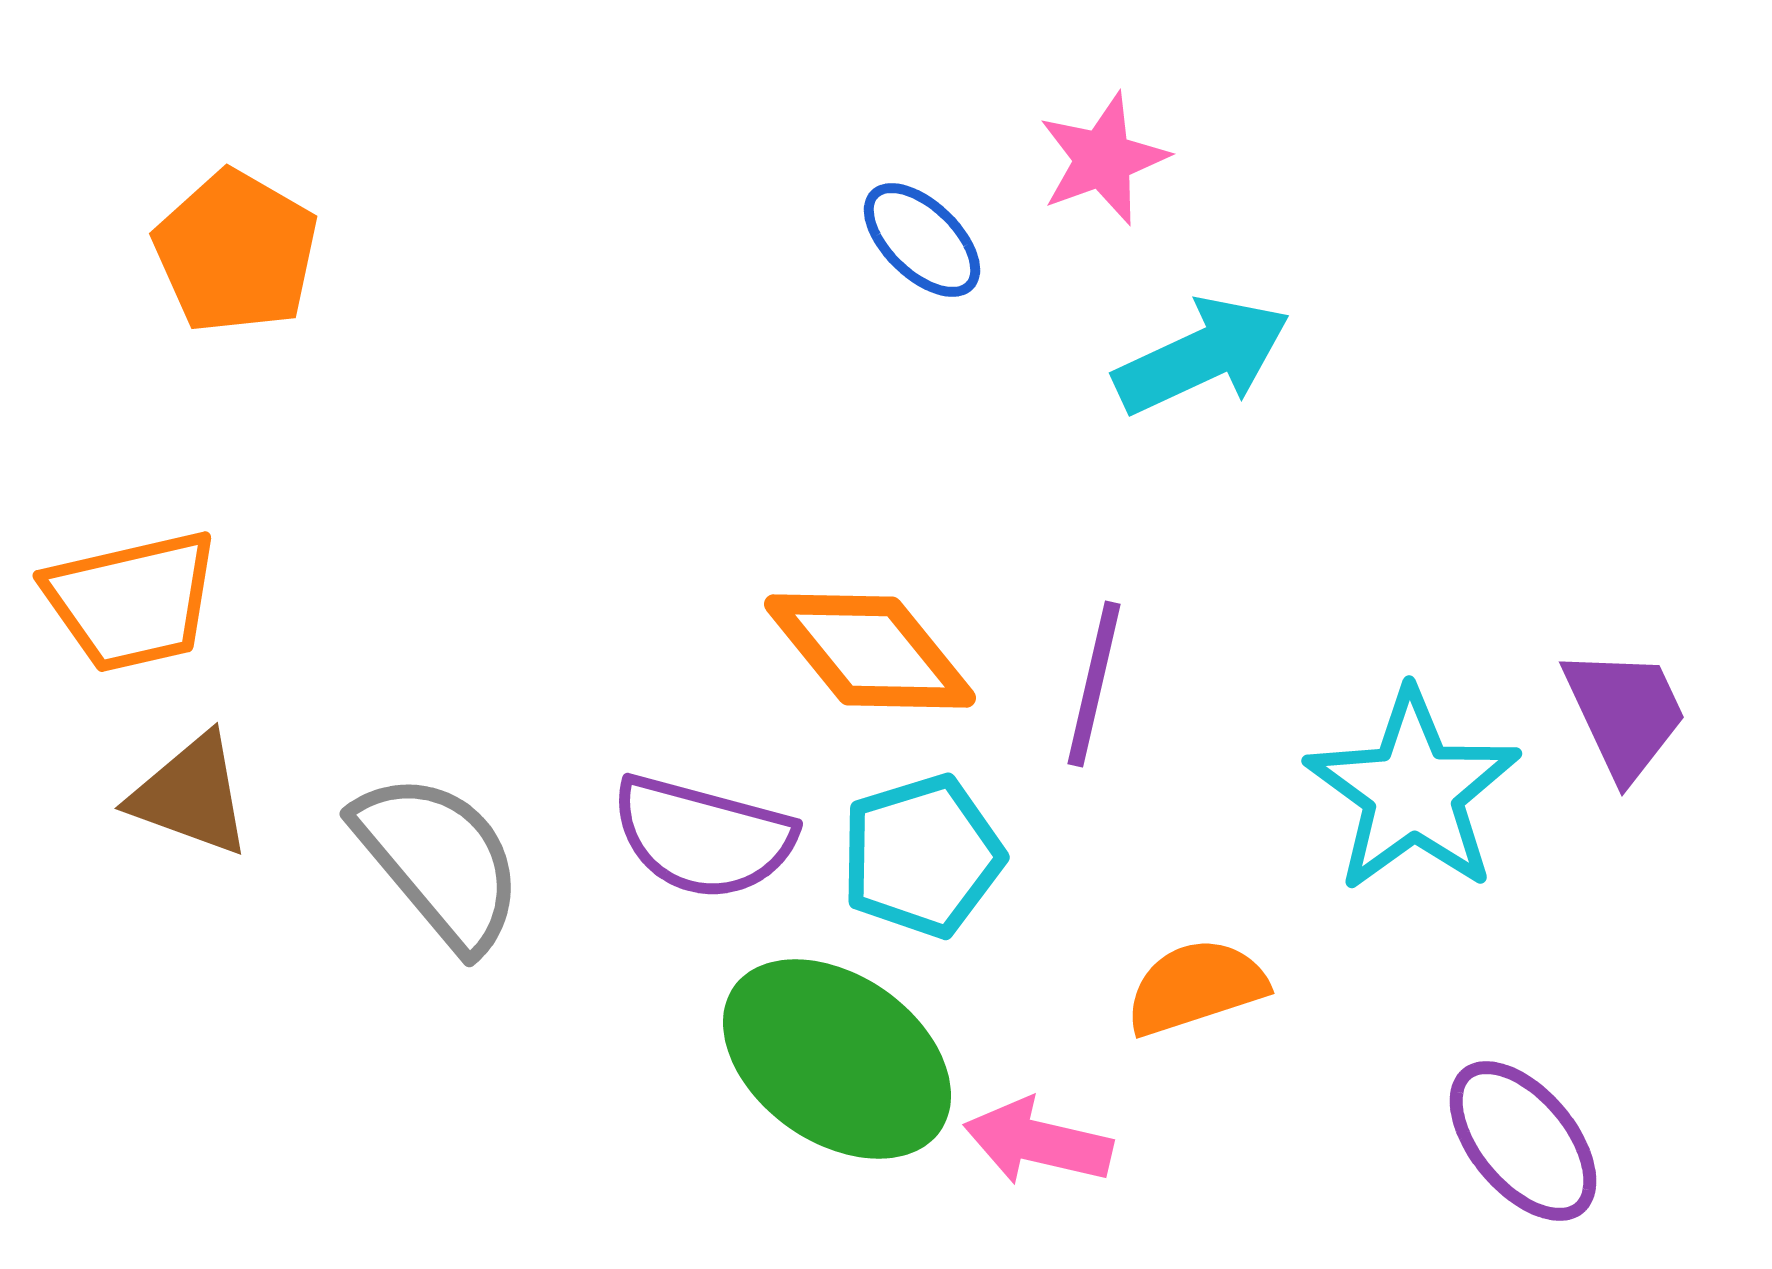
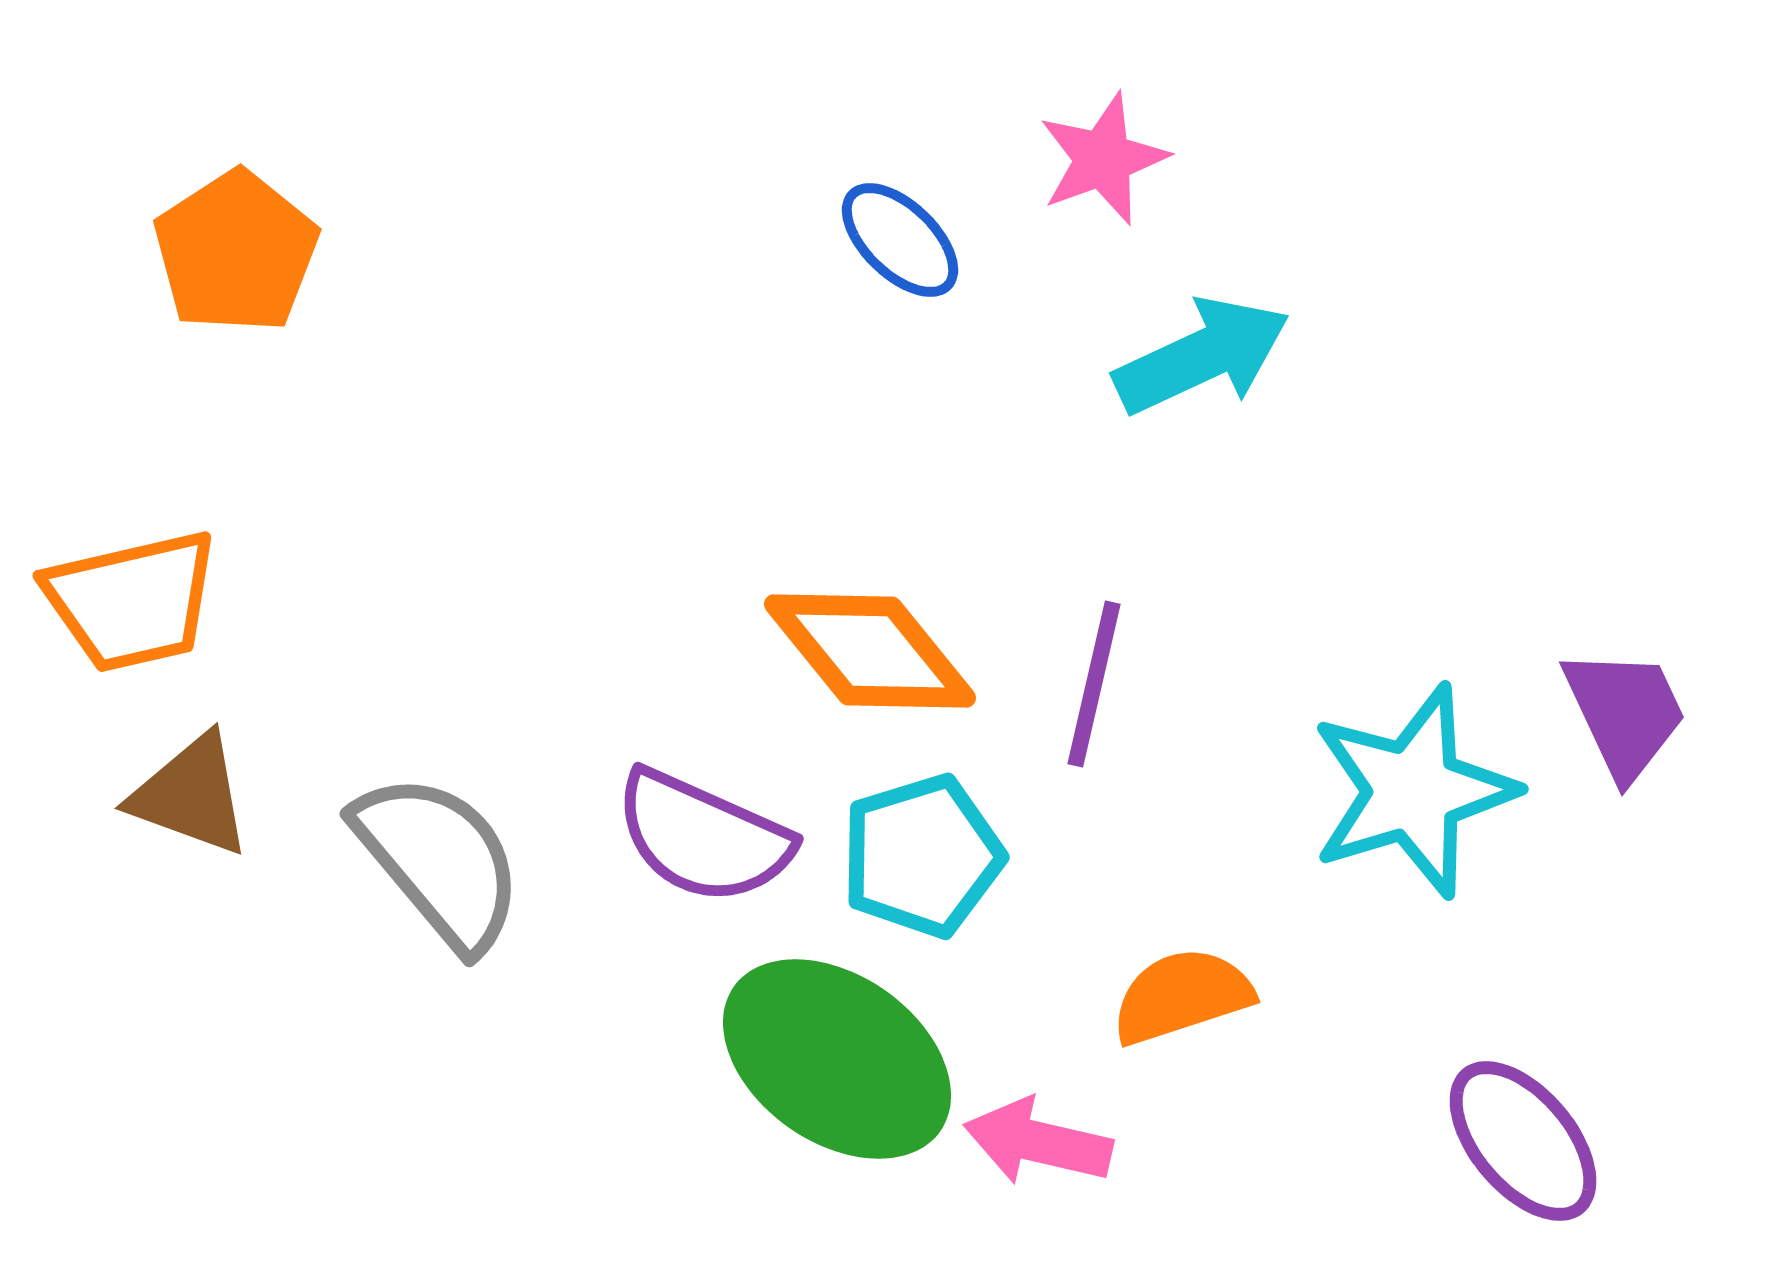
blue ellipse: moved 22 px left
orange pentagon: rotated 9 degrees clockwise
cyan star: rotated 19 degrees clockwise
purple semicircle: rotated 9 degrees clockwise
orange semicircle: moved 14 px left, 9 px down
